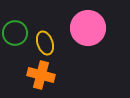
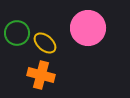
green circle: moved 2 px right
yellow ellipse: rotated 30 degrees counterclockwise
